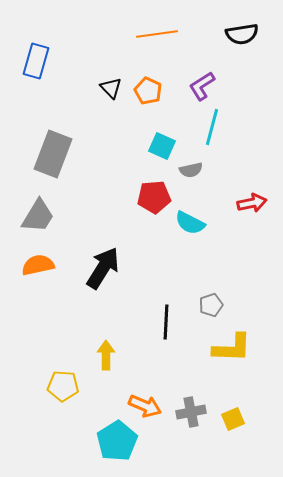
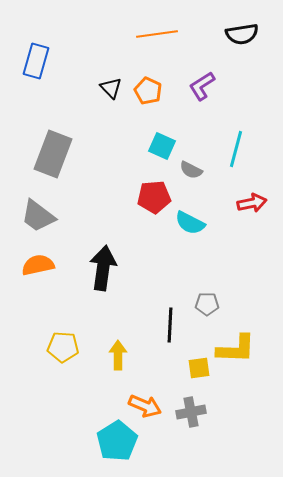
cyan line: moved 24 px right, 22 px down
gray semicircle: rotated 40 degrees clockwise
gray trapezoid: rotated 96 degrees clockwise
black arrow: rotated 24 degrees counterclockwise
gray pentagon: moved 4 px left, 1 px up; rotated 20 degrees clockwise
black line: moved 4 px right, 3 px down
yellow L-shape: moved 4 px right, 1 px down
yellow arrow: moved 12 px right
yellow pentagon: moved 39 px up
yellow square: moved 34 px left, 51 px up; rotated 15 degrees clockwise
